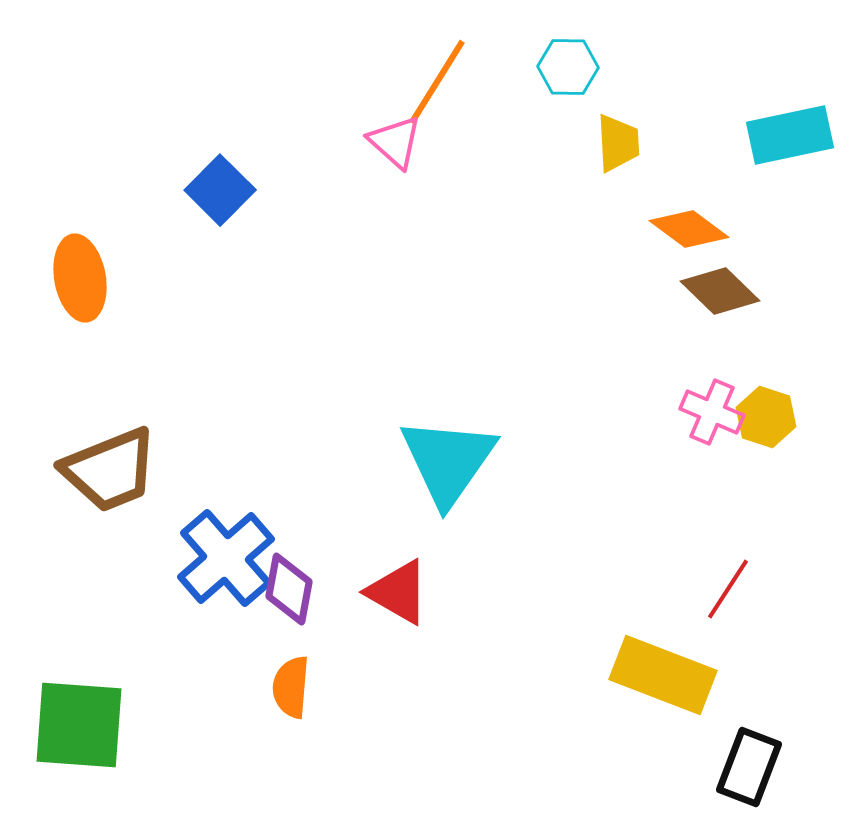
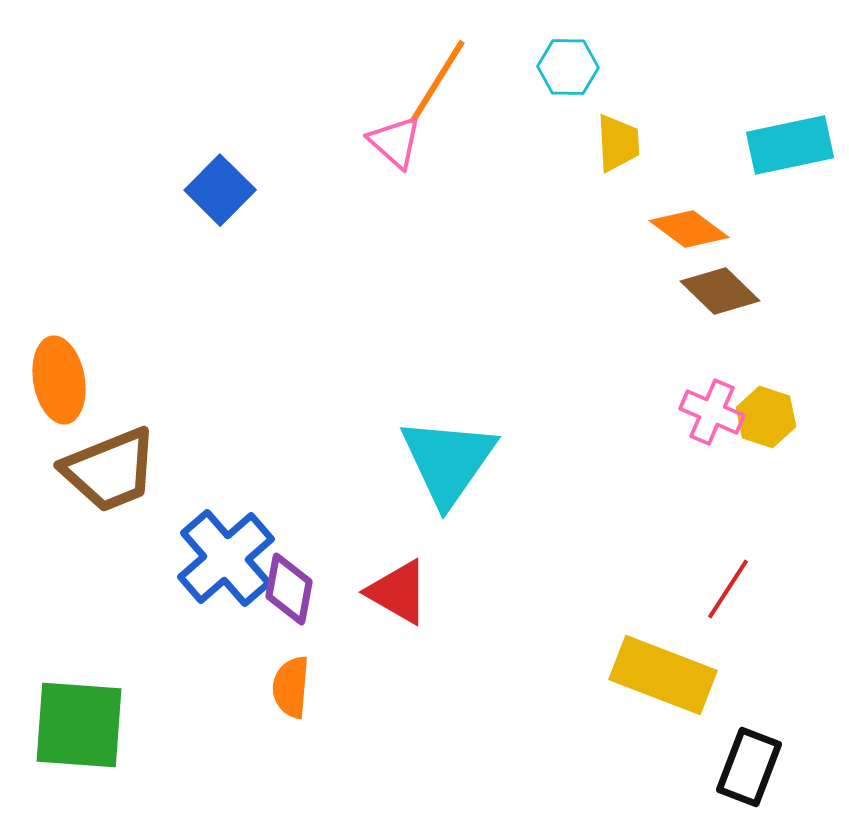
cyan rectangle: moved 10 px down
orange ellipse: moved 21 px left, 102 px down
